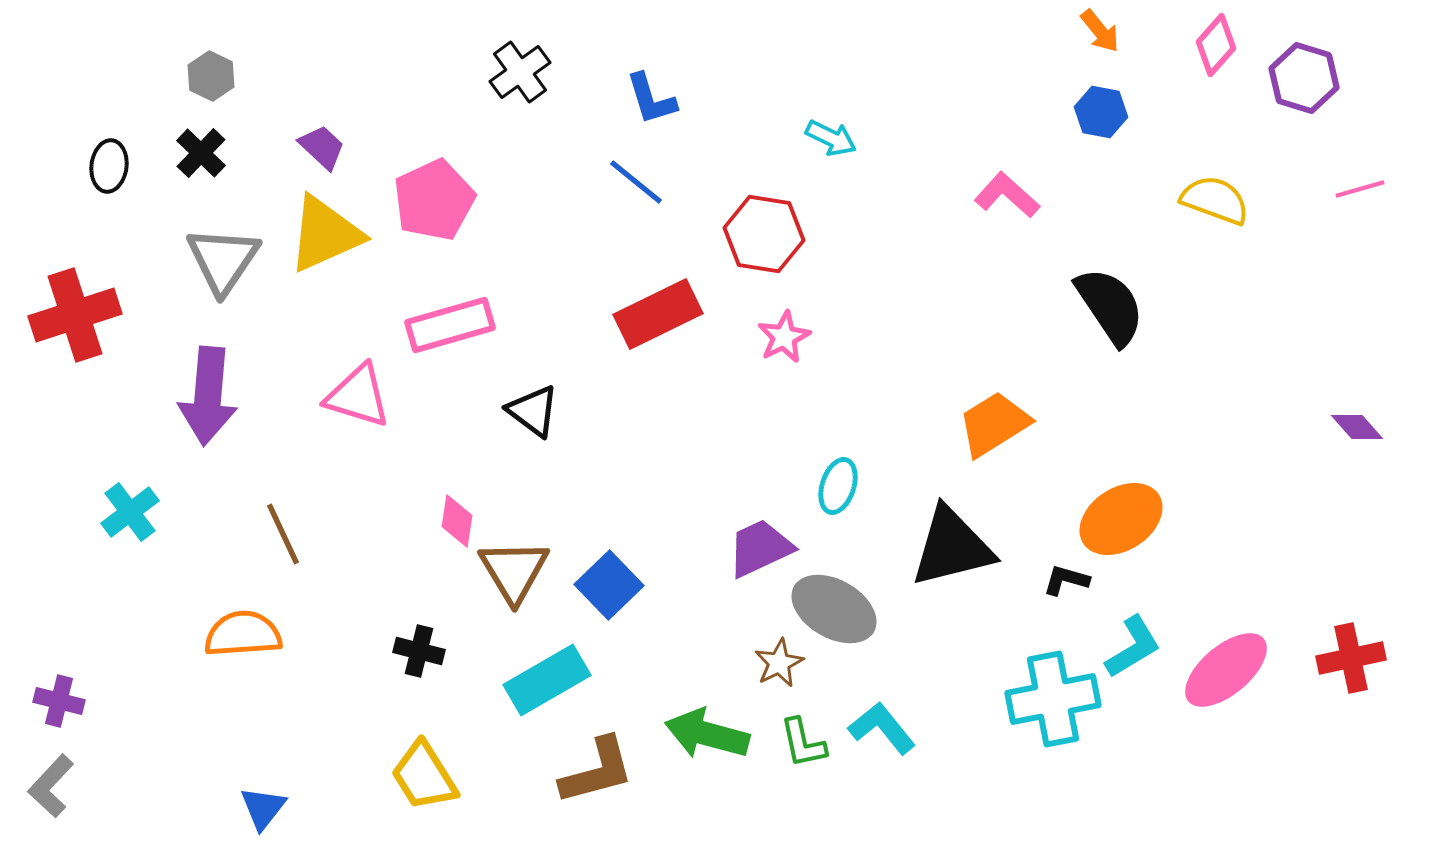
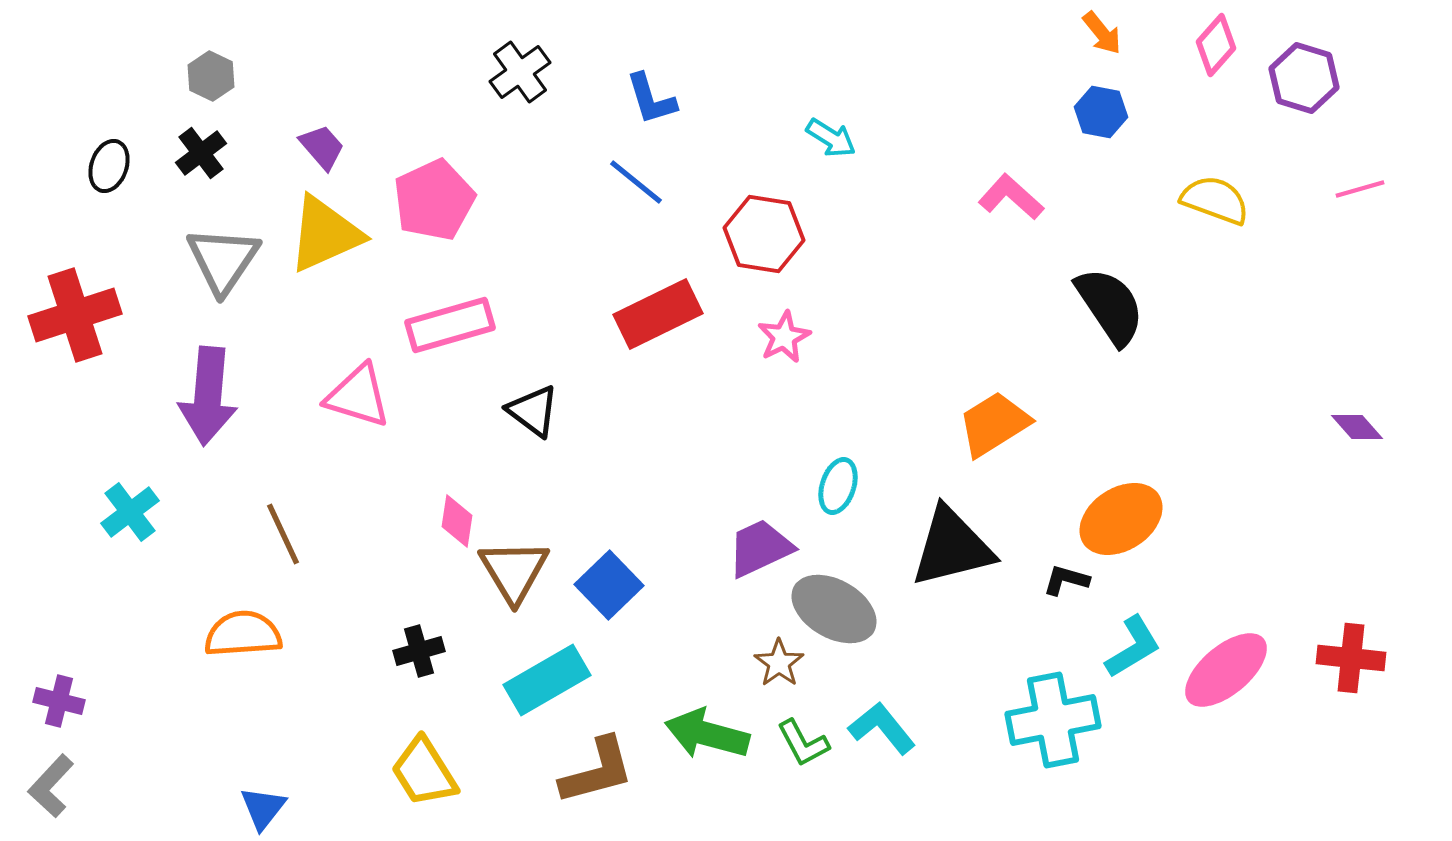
orange arrow at (1100, 31): moved 2 px right, 2 px down
cyan arrow at (831, 138): rotated 6 degrees clockwise
purple trapezoid at (322, 147): rotated 6 degrees clockwise
black cross at (201, 153): rotated 9 degrees clockwise
black ellipse at (109, 166): rotated 12 degrees clockwise
pink L-shape at (1007, 195): moved 4 px right, 2 px down
black cross at (419, 651): rotated 30 degrees counterclockwise
red cross at (1351, 658): rotated 18 degrees clockwise
brown star at (779, 663): rotated 9 degrees counterclockwise
cyan cross at (1053, 699): moved 21 px down
green L-shape at (803, 743): rotated 16 degrees counterclockwise
yellow trapezoid at (424, 776): moved 4 px up
